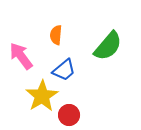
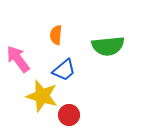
green semicircle: rotated 44 degrees clockwise
pink arrow: moved 3 px left, 3 px down
yellow star: rotated 24 degrees counterclockwise
